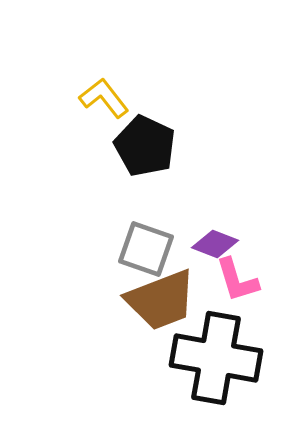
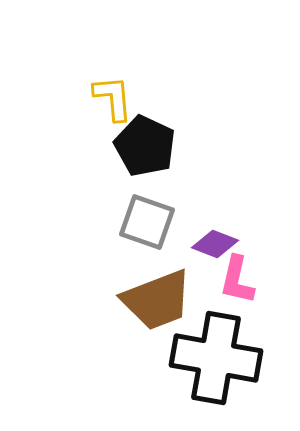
yellow L-shape: moved 9 px right; rotated 33 degrees clockwise
gray square: moved 1 px right, 27 px up
pink L-shape: rotated 30 degrees clockwise
brown trapezoid: moved 4 px left
